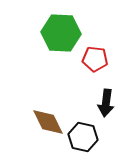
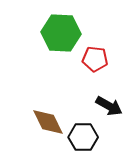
black arrow: moved 3 px right, 3 px down; rotated 68 degrees counterclockwise
black hexagon: rotated 12 degrees counterclockwise
